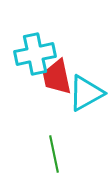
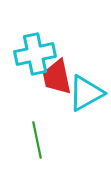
green line: moved 17 px left, 14 px up
